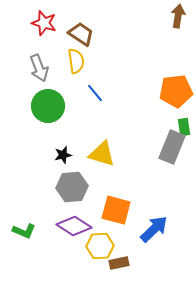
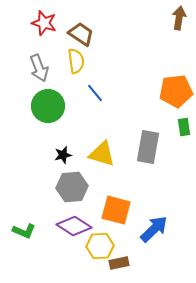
brown arrow: moved 1 px right, 2 px down
gray rectangle: moved 24 px left; rotated 12 degrees counterclockwise
